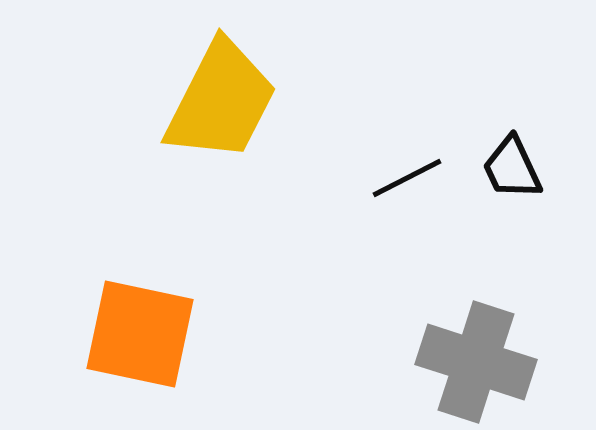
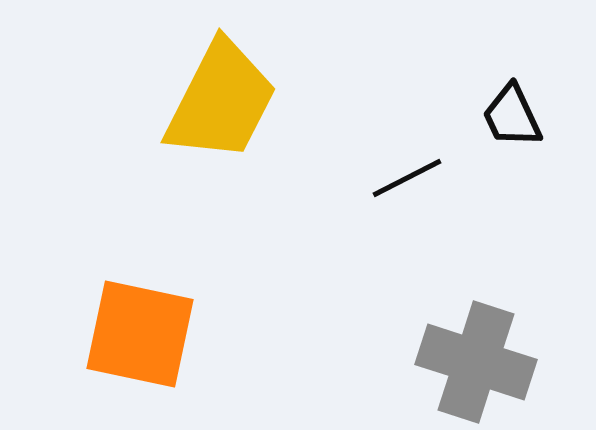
black trapezoid: moved 52 px up
